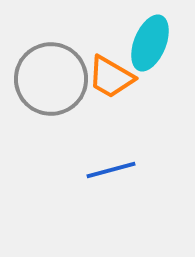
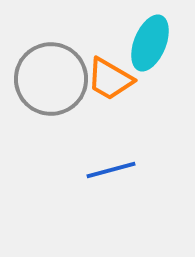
orange trapezoid: moved 1 px left, 2 px down
